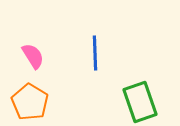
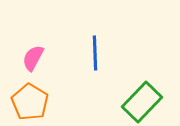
pink semicircle: moved 2 px down; rotated 120 degrees counterclockwise
green rectangle: moved 2 px right; rotated 63 degrees clockwise
